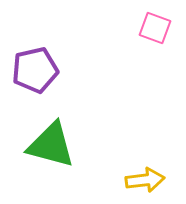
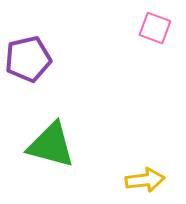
purple pentagon: moved 7 px left, 11 px up
